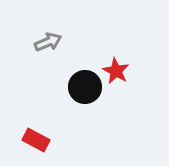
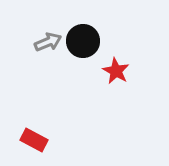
black circle: moved 2 px left, 46 px up
red rectangle: moved 2 px left
